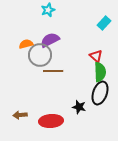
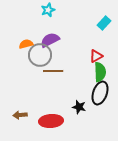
red triangle: rotated 48 degrees clockwise
